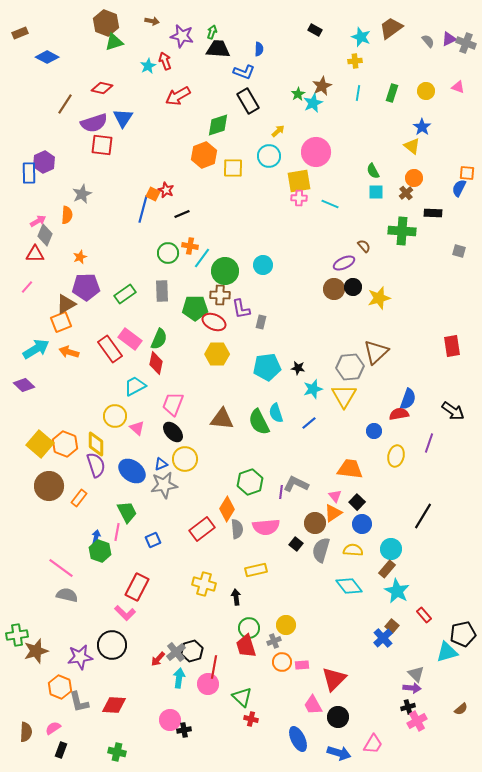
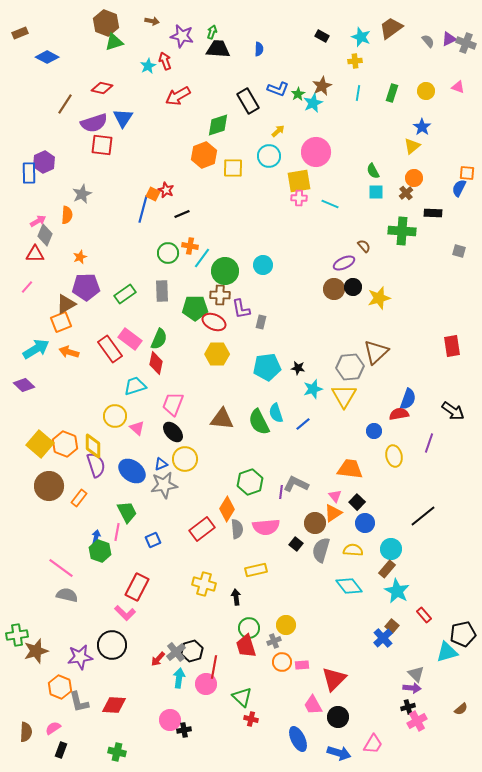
black rectangle at (315, 30): moved 7 px right, 6 px down
blue L-shape at (244, 72): moved 34 px right, 17 px down
yellow triangle at (412, 146): rotated 42 degrees clockwise
cyan trapezoid at (135, 386): rotated 10 degrees clockwise
blue line at (309, 423): moved 6 px left, 1 px down
yellow diamond at (96, 444): moved 3 px left, 2 px down
yellow ellipse at (396, 456): moved 2 px left; rotated 25 degrees counterclockwise
black line at (423, 516): rotated 20 degrees clockwise
blue circle at (362, 524): moved 3 px right, 1 px up
pink circle at (208, 684): moved 2 px left
